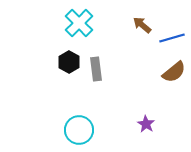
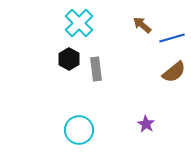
black hexagon: moved 3 px up
